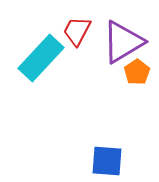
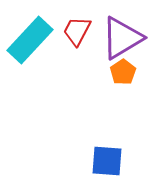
purple triangle: moved 1 px left, 4 px up
cyan rectangle: moved 11 px left, 18 px up
orange pentagon: moved 14 px left
